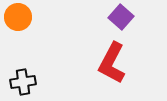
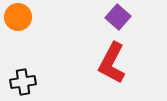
purple square: moved 3 px left
